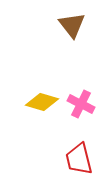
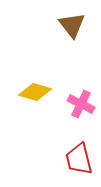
yellow diamond: moved 7 px left, 10 px up
